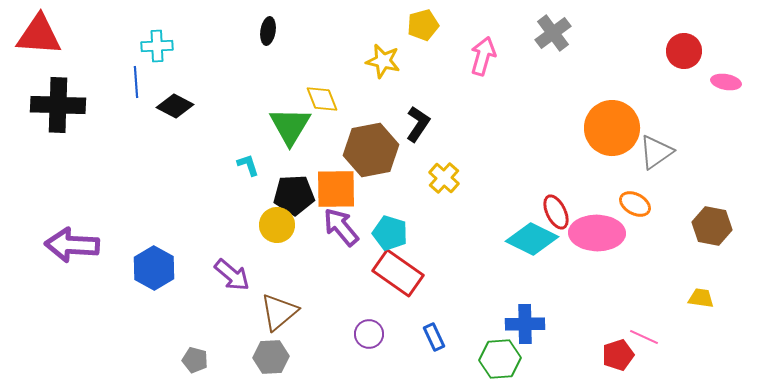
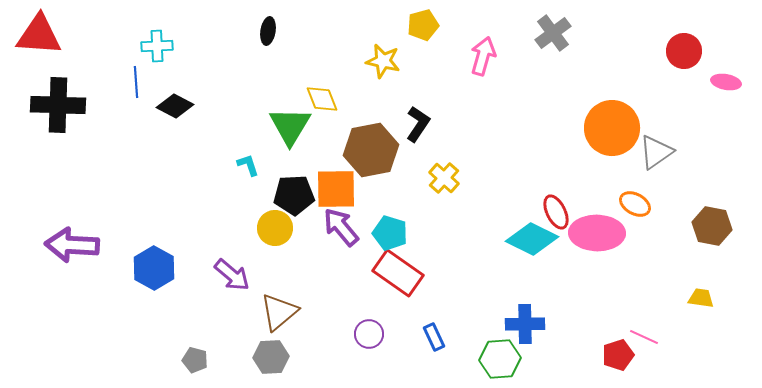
yellow circle at (277, 225): moved 2 px left, 3 px down
